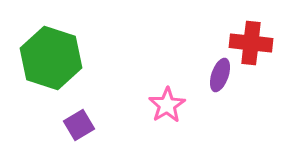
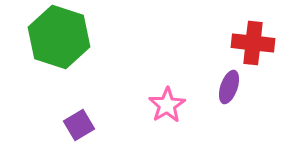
red cross: moved 2 px right
green hexagon: moved 8 px right, 21 px up
purple ellipse: moved 9 px right, 12 px down
